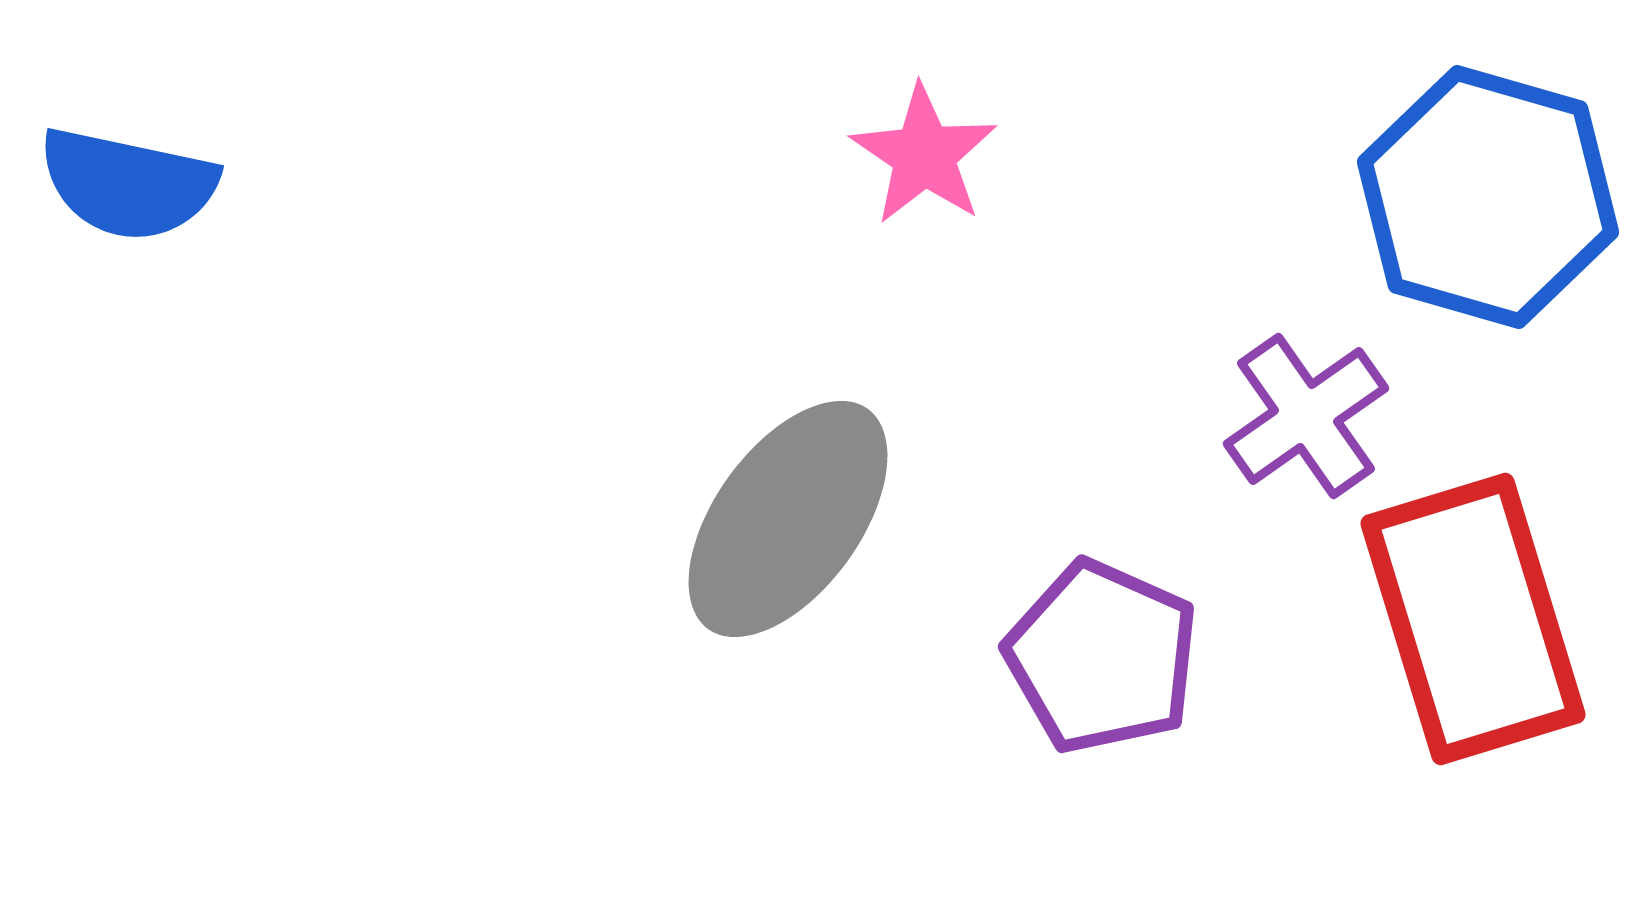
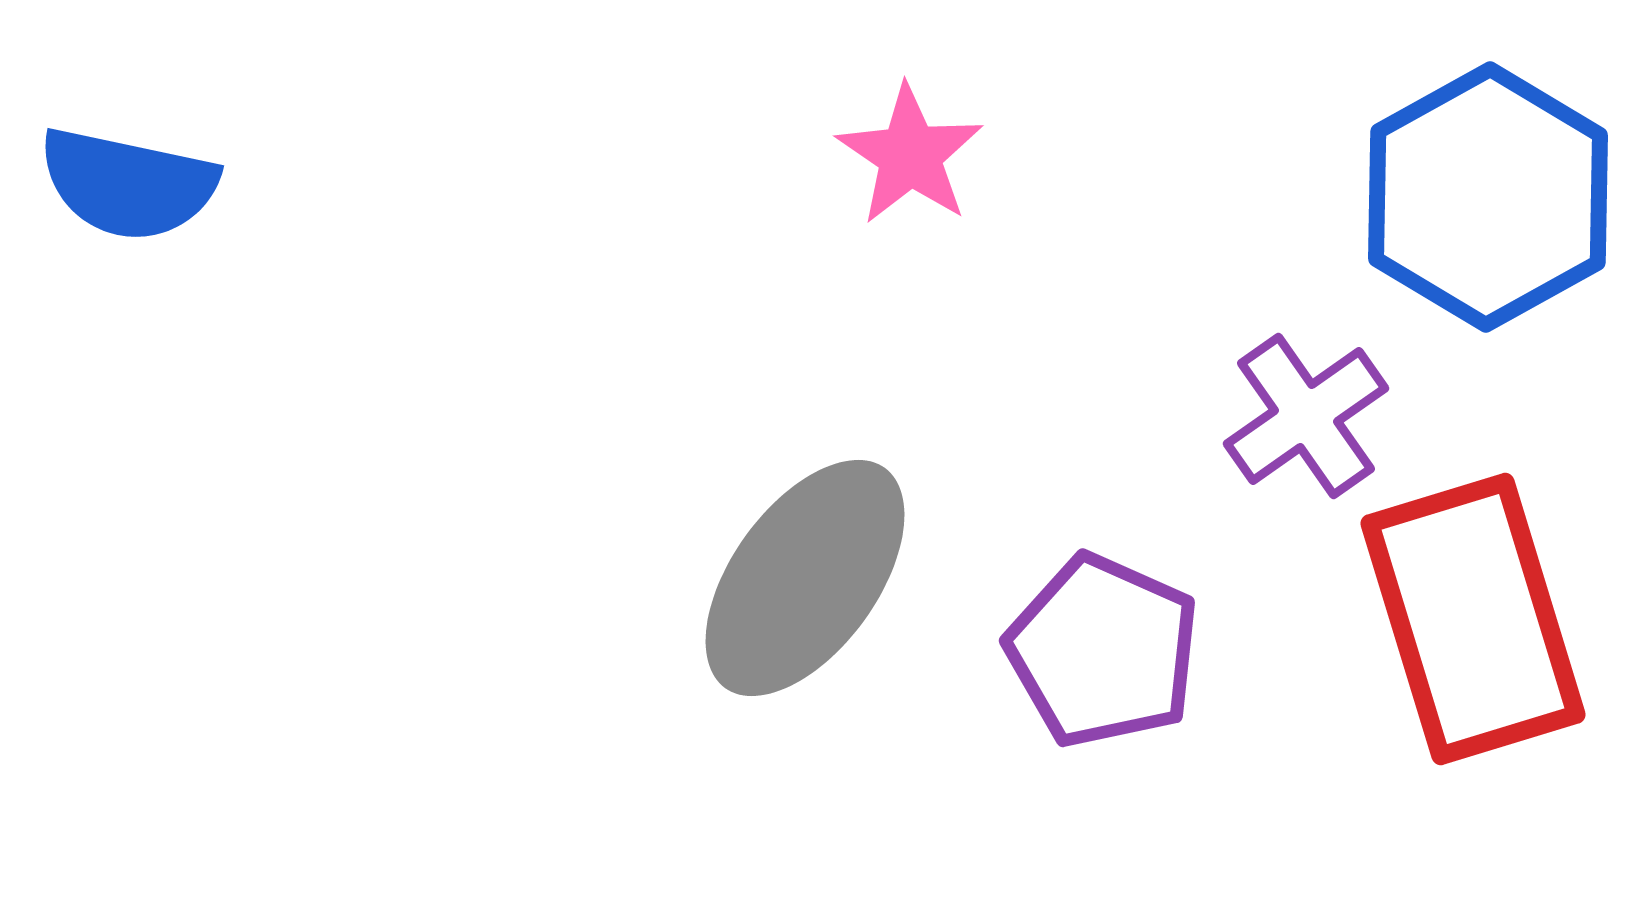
pink star: moved 14 px left
blue hexagon: rotated 15 degrees clockwise
gray ellipse: moved 17 px right, 59 px down
purple pentagon: moved 1 px right, 6 px up
